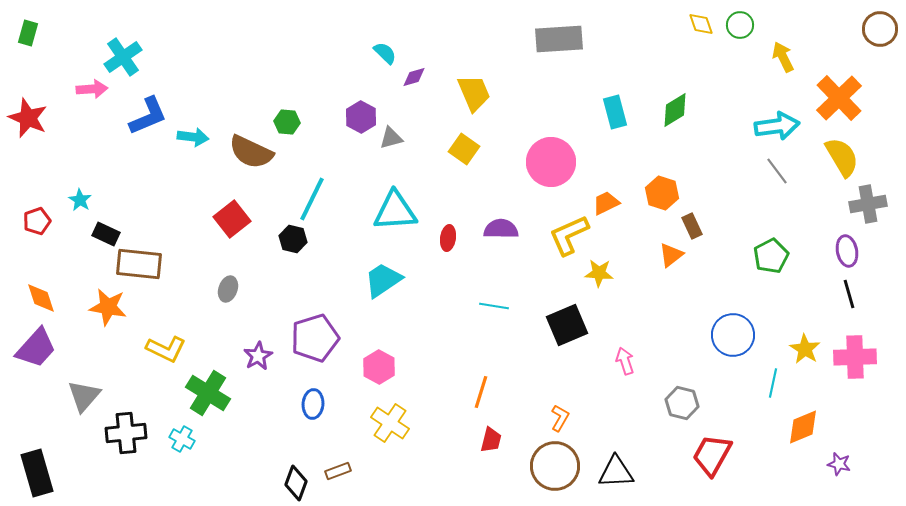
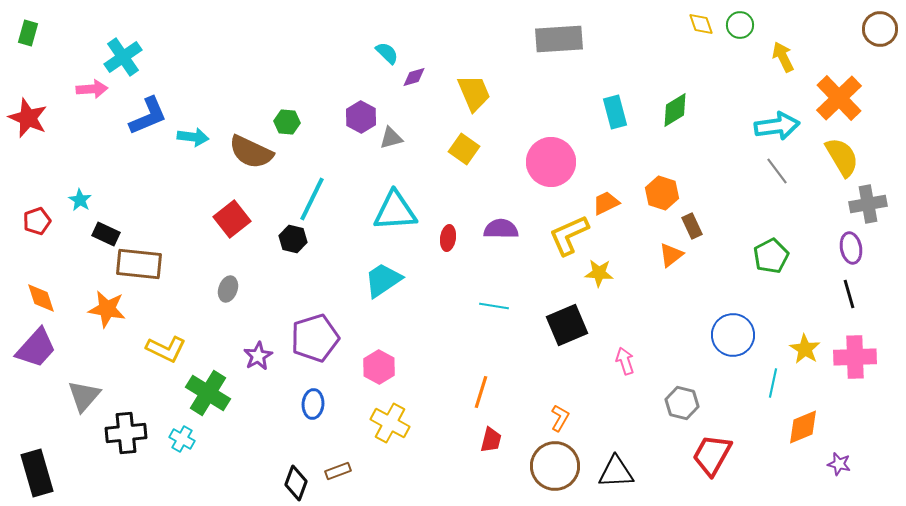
cyan semicircle at (385, 53): moved 2 px right
purple ellipse at (847, 251): moved 4 px right, 3 px up
orange star at (108, 307): moved 1 px left, 2 px down
yellow cross at (390, 423): rotated 6 degrees counterclockwise
